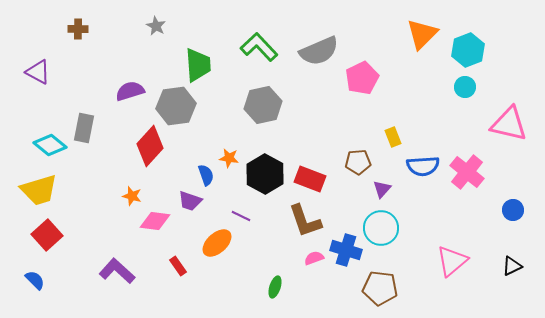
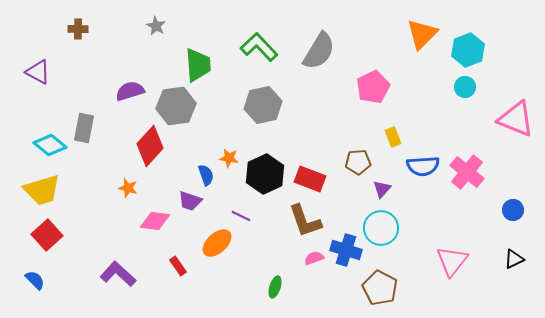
gray semicircle at (319, 51): rotated 36 degrees counterclockwise
pink pentagon at (362, 78): moved 11 px right, 9 px down
pink triangle at (509, 124): moved 7 px right, 5 px up; rotated 9 degrees clockwise
black hexagon at (265, 174): rotated 6 degrees clockwise
yellow trapezoid at (39, 190): moved 3 px right
orange star at (132, 196): moved 4 px left, 8 px up
pink triangle at (452, 261): rotated 12 degrees counterclockwise
black triangle at (512, 266): moved 2 px right, 7 px up
purple L-shape at (117, 271): moved 1 px right, 3 px down
brown pentagon at (380, 288): rotated 20 degrees clockwise
